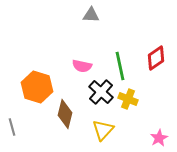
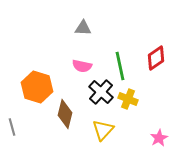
gray triangle: moved 8 px left, 13 px down
